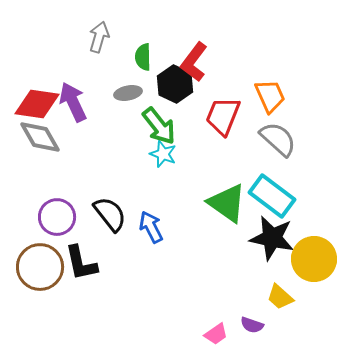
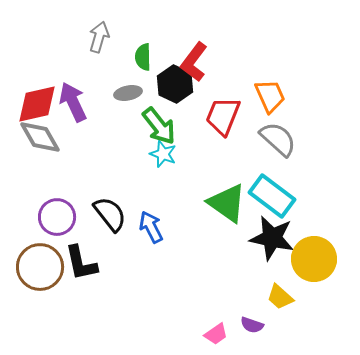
red diamond: rotated 21 degrees counterclockwise
